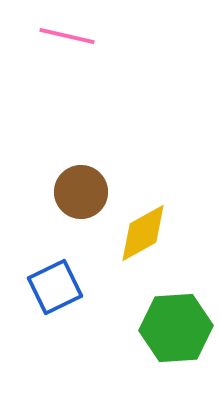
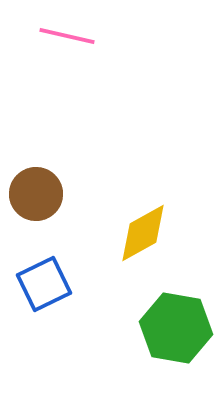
brown circle: moved 45 px left, 2 px down
blue square: moved 11 px left, 3 px up
green hexagon: rotated 14 degrees clockwise
